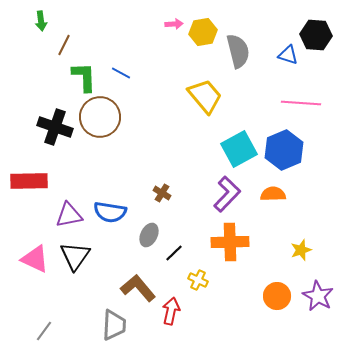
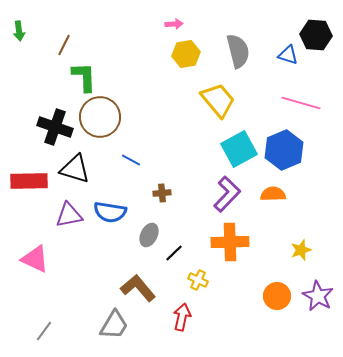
green arrow: moved 22 px left, 10 px down
yellow hexagon: moved 17 px left, 22 px down
blue line: moved 10 px right, 87 px down
yellow trapezoid: moved 13 px right, 4 px down
pink line: rotated 12 degrees clockwise
brown cross: rotated 36 degrees counterclockwise
black triangle: moved 87 px up; rotated 48 degrees counterclockwise
red arrow: moved 11 px right, 6 px down
gray trapezoid: rotated 28 degrees clockwise
